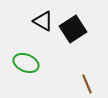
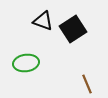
black triangle: rotated 10 degrees counterclockwise
green ellipse: rotated 30 degrees counterclockwise
